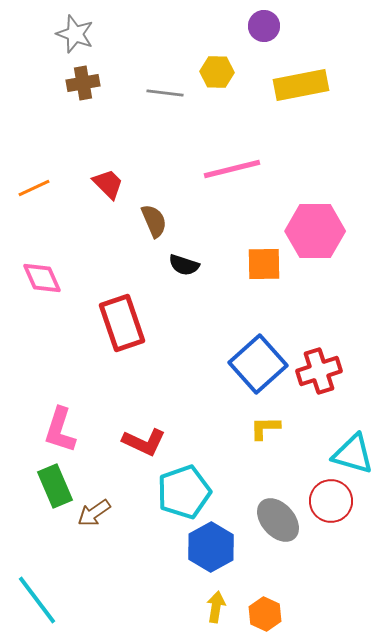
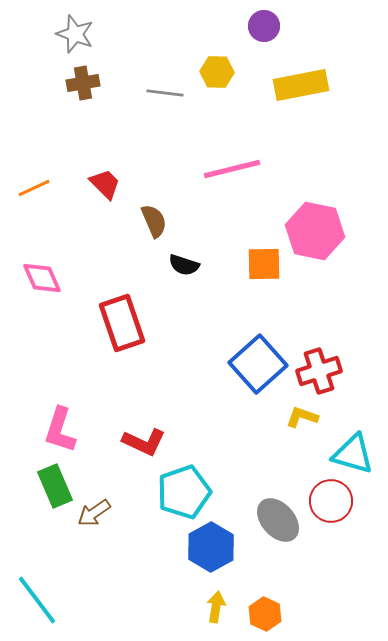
red trapezoid: moved 3 px left
pink hexagon: rotated 12 degrees clockwise
yellow L-shape: moved 37 px right, 11 px up; rotated 20 degrees clockwise
